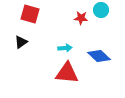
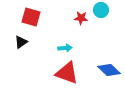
red square: moved 1 px right, 3 px down
blue diamond: moved 10 px right, 14 px down
red triangle: rotated 15 degrees clockwise
